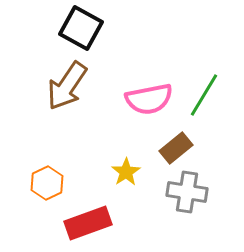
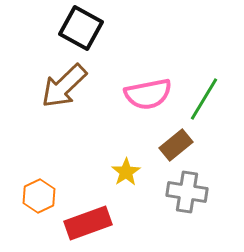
brown arrow: moved 3 px left; rotated 12 degrees clockwise
green line: moved 4 px down
pink semicircle: moved 1 px left, 5 px up
brown rectangle: moved 3 px up
orange hexagon: moved 8 px left, 13 px down
